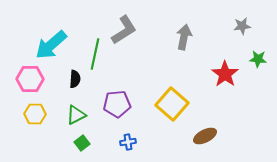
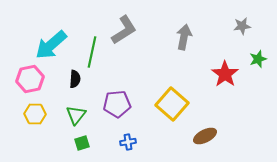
green line: moved 3 px left, 2 px up
green star: rotated 24 degrees counterclockwise
pink hexagon: rotated 12 degrees counterclockwise
green triangle: rotated 25 degrees counterclockwise
green square: rotated 21 degrees clockwise
